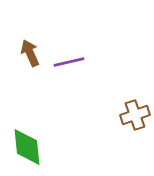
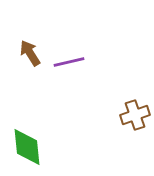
brown arrow: rotated 8 degrees counterclockwise
